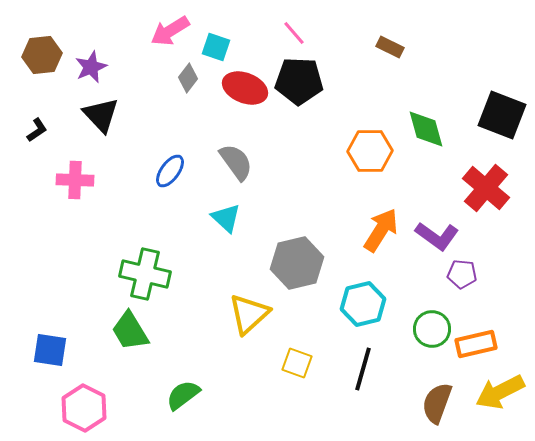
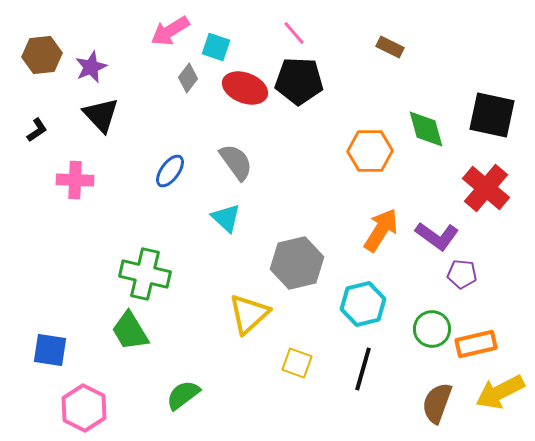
black square: moved 10 px left; rotated 9 degrees counterclockwise
